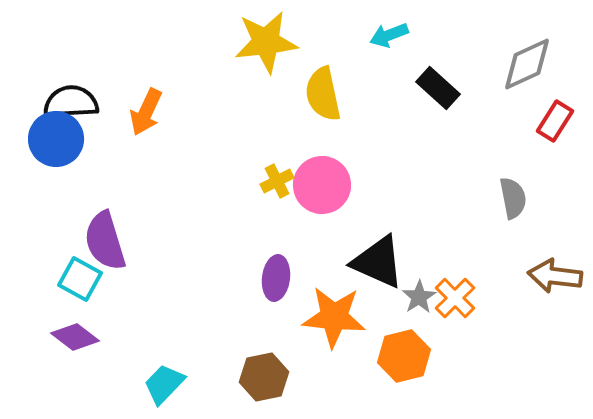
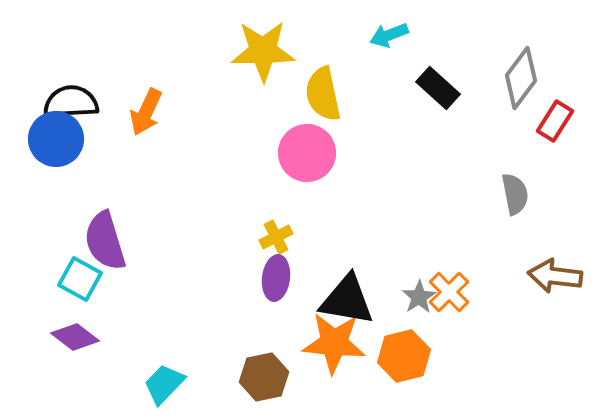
yellow star: moved 3 px left, 9 px down; rotated 6 degrees clockwise
gray diamond: moved 6 px left, 14 px down; rotated 28 degrees counterclockwise
yellow cross: moved 1 px left, 56 px down
pink circle: moved 15 px left, 32 px up
gray semicircle: moved 2 px right, 4 px up
black triangle: moved 31 px left, 38 px down; rotated 14 degrees counterclockwise
orange cross: moved 6 px left, 6 px up
orange star: moved 26 px down
